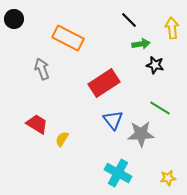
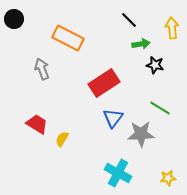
blue triangle: moved 2 px up; rotated 15 degrees clockwise
